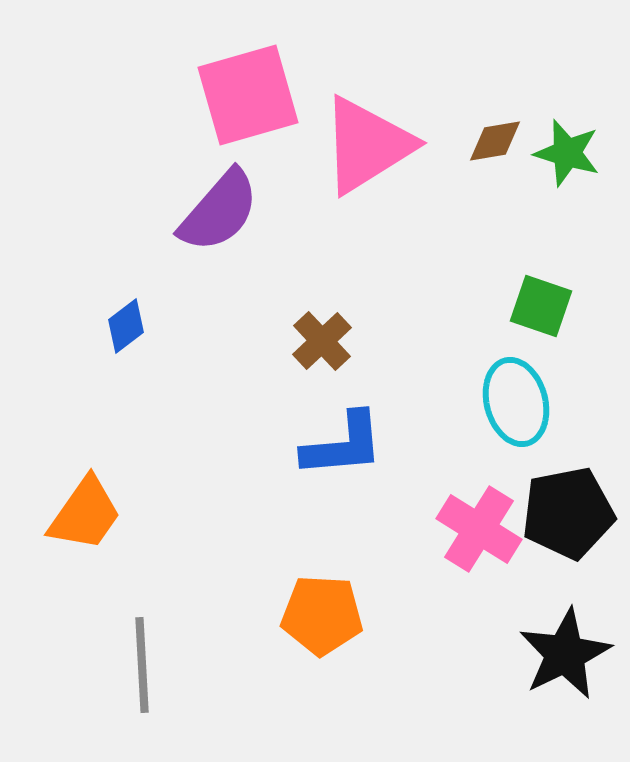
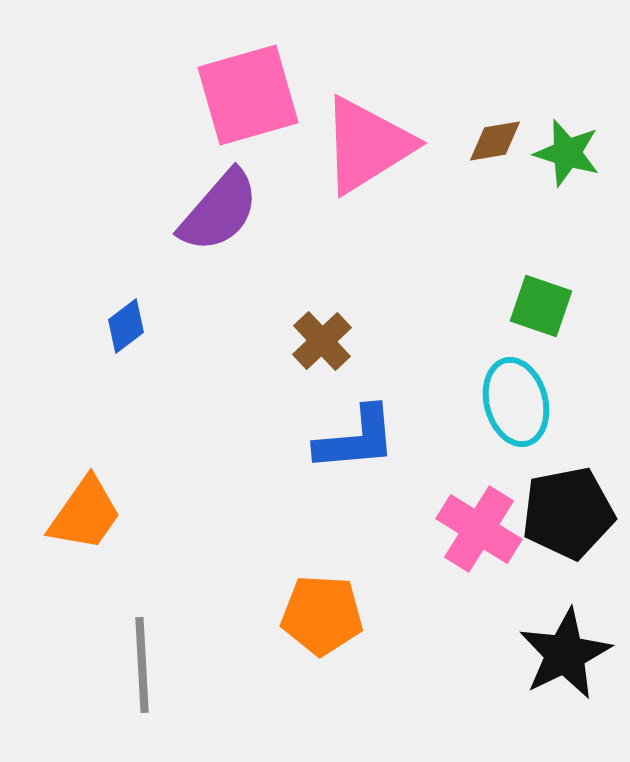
blue L-shape: moved 13 px right, 6 px up
